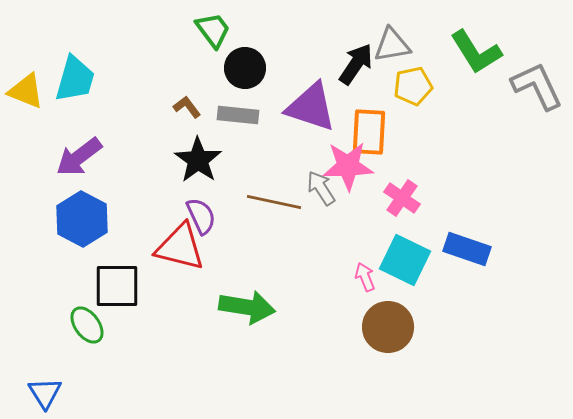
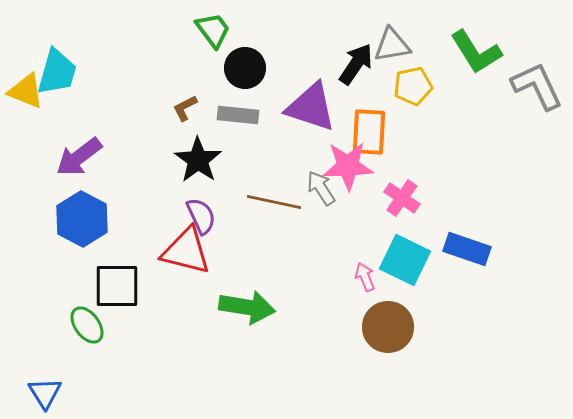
cyan trapezoid: moved 18 px left, 7 px up
brown L-shape: moved 2 px left, 1 px down; rotated 80 degrees counterclockwise
red triangle: moved 6 px right, 4 px down
